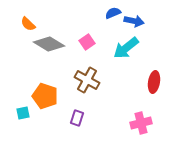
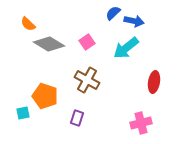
blue semicircle: rotated 21 degrees counterclockwise
